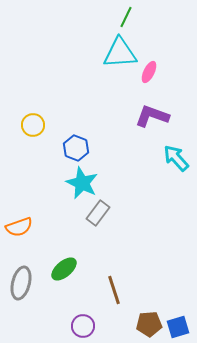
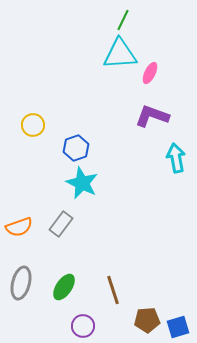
green line: moved 3 px left, 3 px down
cyan triangle: moved 1 px down
pink ellipse: moved 1 px right, 1 px down
blue hexagon: rotated 20 degrees clockwise
cyan arrow: rotated 32 degrees clockwise
gray rectangle: moved 37 px left, 11 px down
green ellipse: moved 18 px down; rotated 16 degrees counterclockwise
brown line: moved 1 px left
brown pentagon: moved 2 px left, 4 px up
